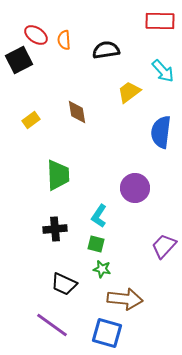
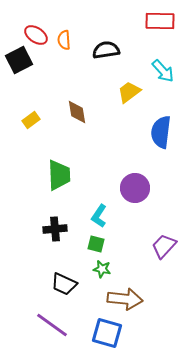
green trapezoid: moved 1 px right
